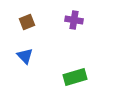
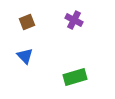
purple cross: rotated 18 degrees clockwise
